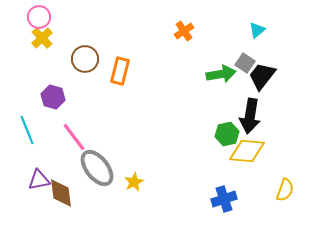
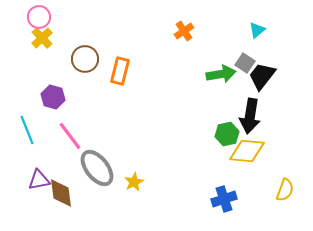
pink line: moved 4 px left, 1 px up
